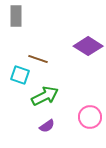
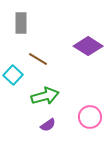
gray rectangle: moved 5 px right, 7 px down
brown line: rotated 12 degrees clockwise
cyan square: moved 7 px left; rotated 24 degrees clockwise
green arrow: rotated 12 degrees clockwise
purple semicircle: moved 1 px right, 1 px up
